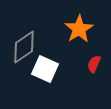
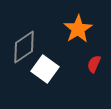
orange star: moved 1 px left
white square: rotated 12 degrees clockwise
